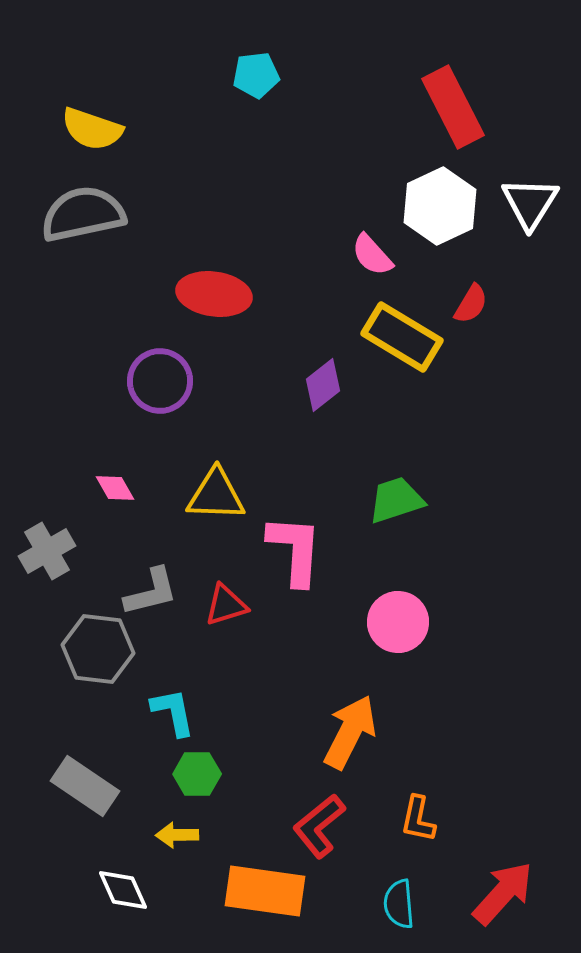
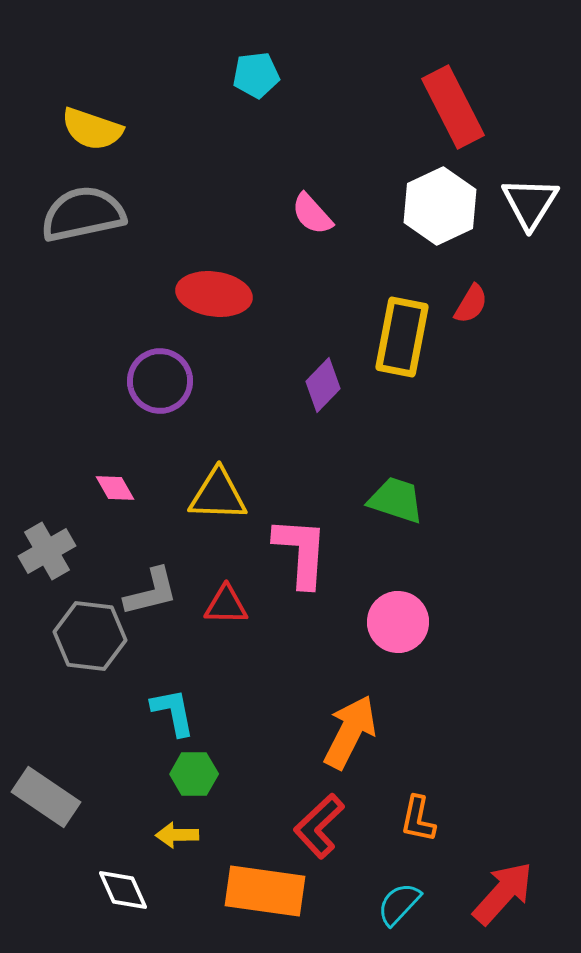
pink semicircle: moved 60 px left, 41 px up
yellow rectangle: rotated 70 degrees clockwise
purple diamond: rotated 8 degrees counterclockwise
yellow triangle: moved 2 px right
green trapezoid: rotated 36 degrees clockwise
pink L-shape: moved 6 px right, 2 px down
red triangle: rotated 18 degrees clockwise
gray hexagon: moved 8 px left, 13 px up
green hexagon: moved 3 px left
gray rectangle: moved 39 px left, 11 px down
red L-shape: rotated 4 degrees counterclockwise
cyan semicircle: rotated 48 degrees clockwise
